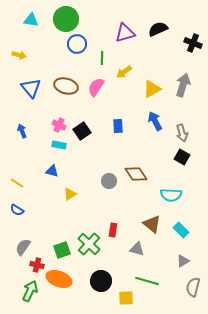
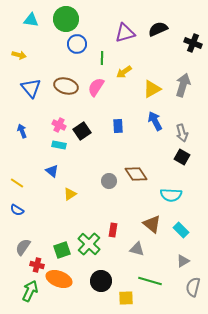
blue triangle at (52, 171): rotated 24 degrees clockwise
green line at (147, 281): moved 3 px right
